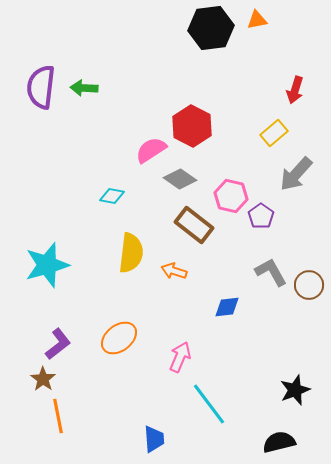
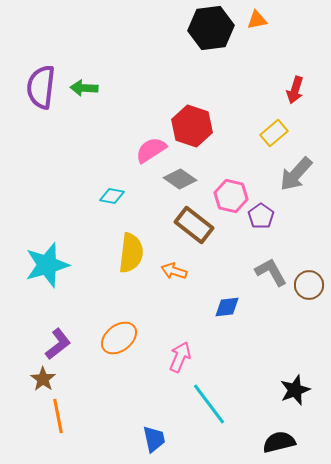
red hexagon: rotated 9 degrees counterclockwise
blue trapezoid: rotated 8 degrees counterclockwise
